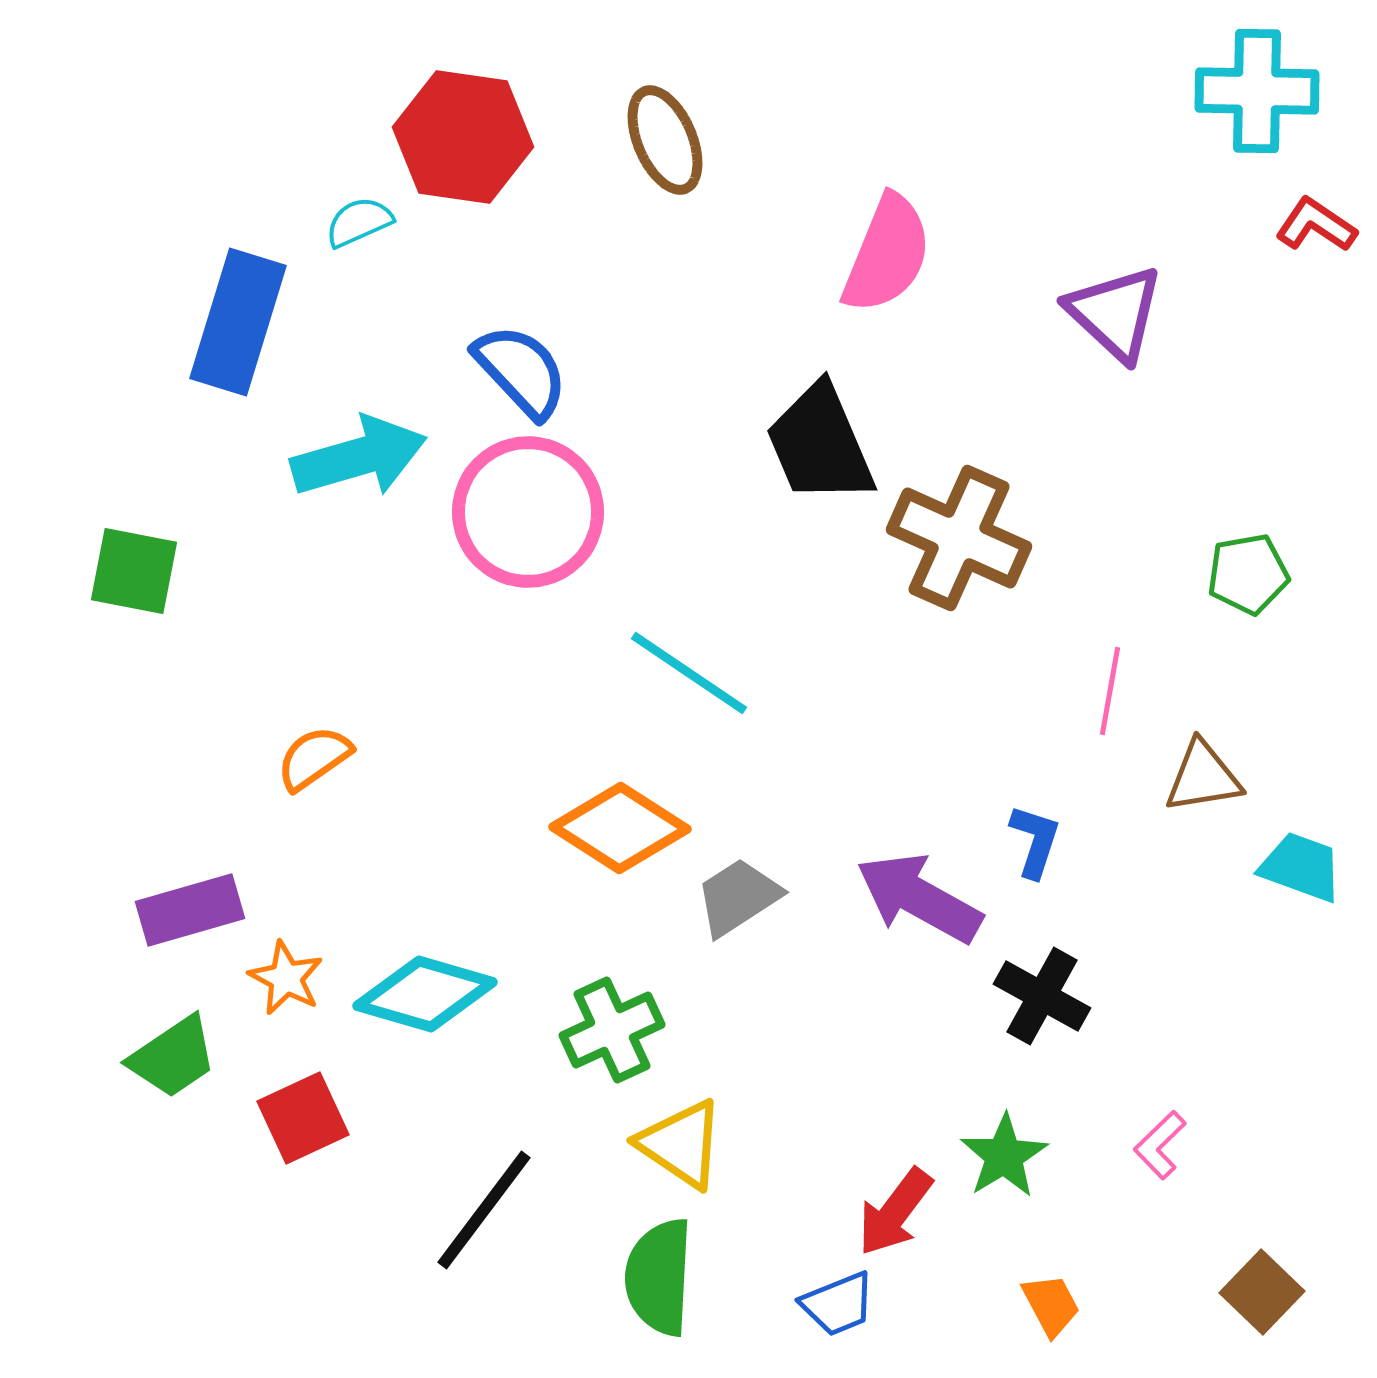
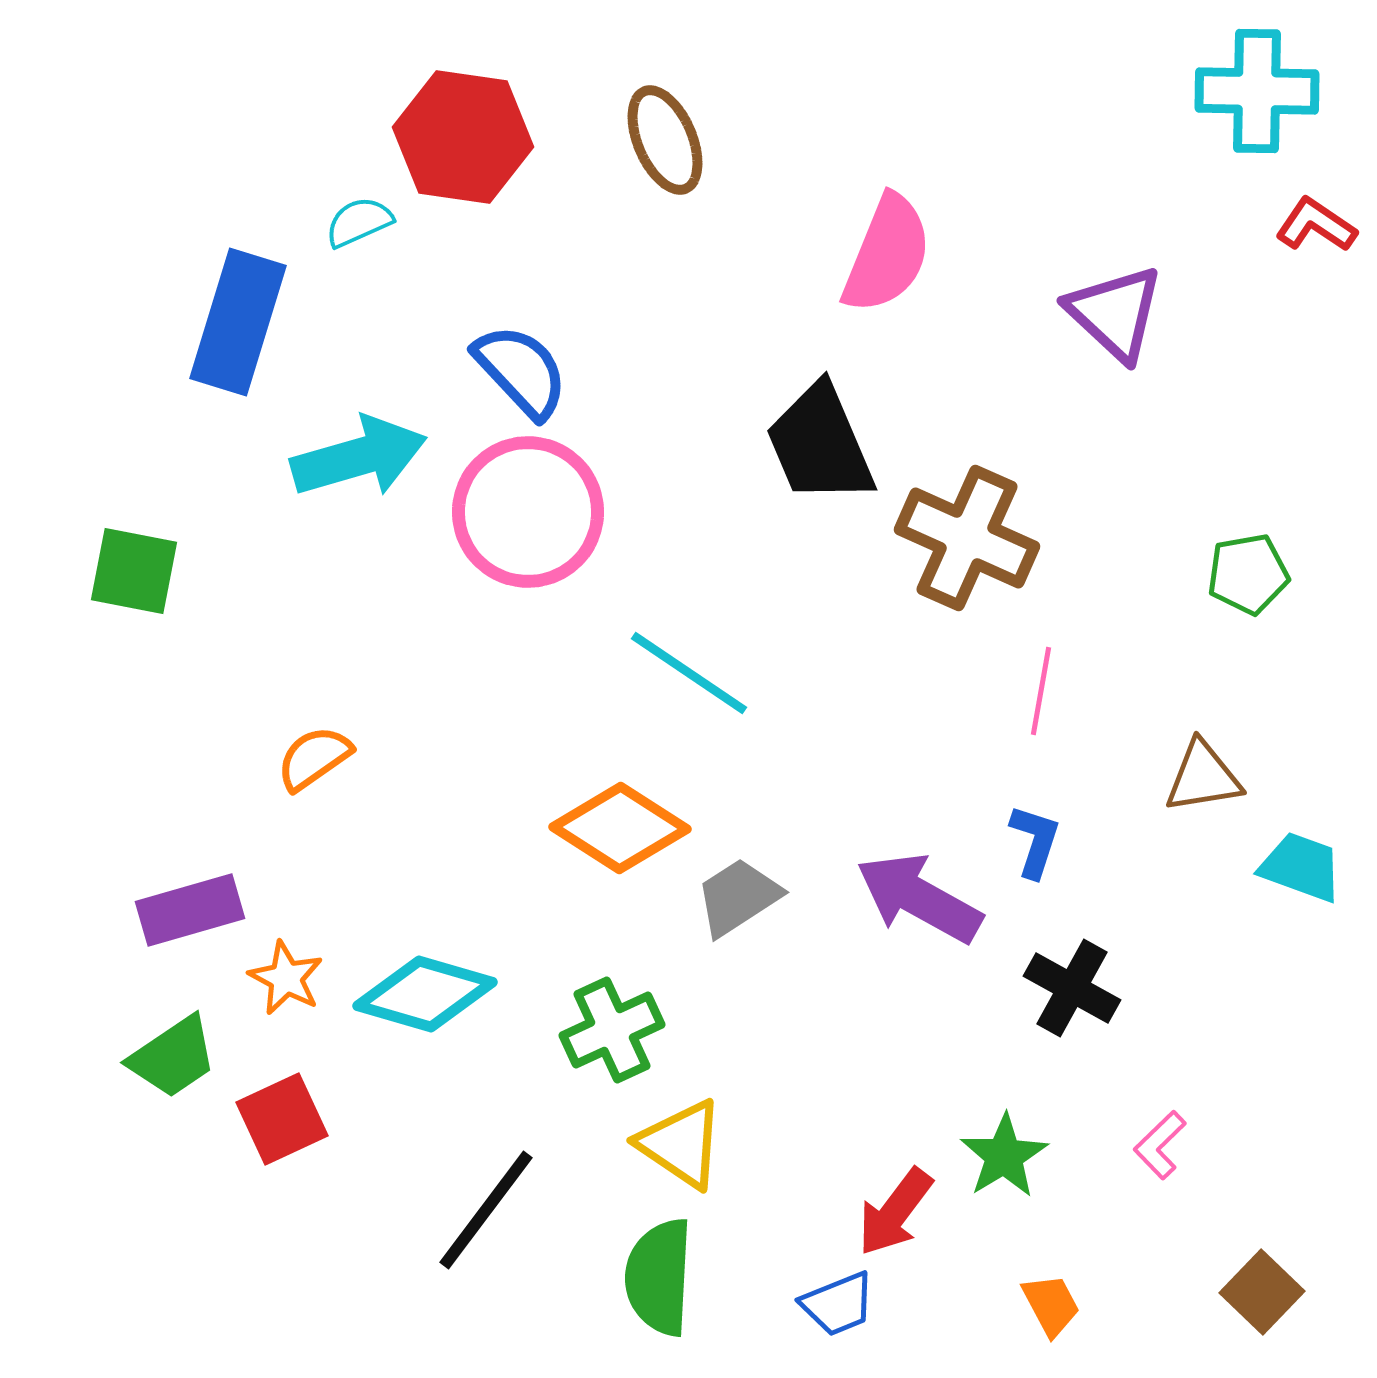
brown cross: moved 8 px right
pink line: moved 69 px left
black cross: moved 30 px right, 8 px up
red square: moved 21 px left, 1 px down
black line: moved 2 px right
